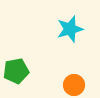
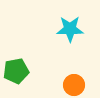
cyan star: rotated 16 degrees clockwise
